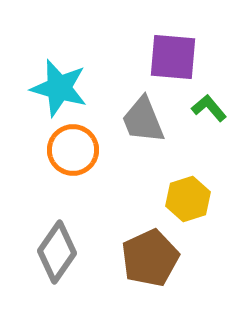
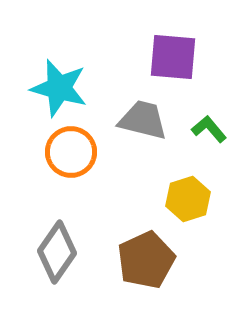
green L-shape: moved 21 px down
gray trapezoid: rotated 126 degrees clockwise
orange circle: moved 2 px left, 2 px down
brown pentagon: moved 4 px left, 2 px down
